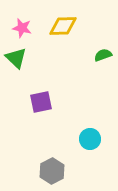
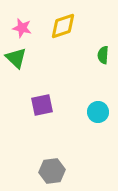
yellow diamond: rotated 16 degrees counterclockwise
green semicircle: rotated 66 degrees counterclockwise
purple square: moved 1 px right, 3 px down
cyan circle: moved 8 px right, 27 px up
gray hexagon: rotated 20 degrees clockwise
